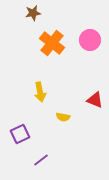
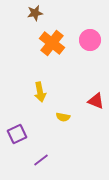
brown star: moved 2 px right
red triangle: moved 1 px right, 1 px down
purple square: moved 3 px left
